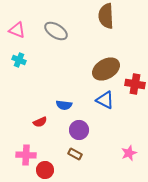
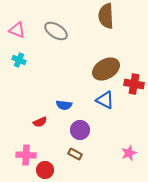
red cross: moved 1 px left
purple circle: moved 1 px right
